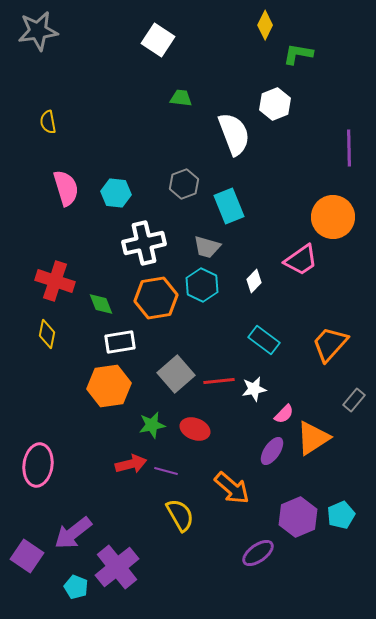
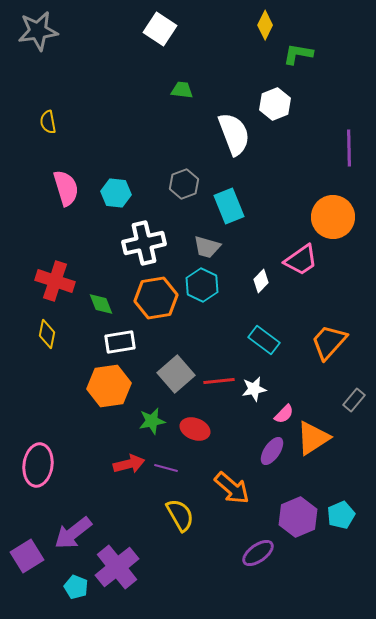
white square at (158, 40): moved 2 px right, 11 px up
green trapezoid at (181, 98): moved 1 px right, 8 px up
white diamond at (254, 281): moved 7 px right
orange trapezoid at (330, 344): moved 1 px left, 2 px up
green star at (152, 425): moved 4 px up
red arrow at (131, 464): moved 2 px left
purple line at (166, 471): moved 3 px up
purple square at (27, 556): rotated 24 degrees clockwise
